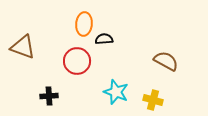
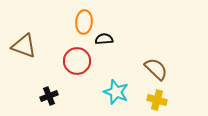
orange ellipse: moved 2 px up
brown triangle: moved 1 px right, 1 px up
brown semicircle: moved 10 px left, 8 px down; rotated 15 degrees clockwise
black cross: rotated 18 degrees counterclockwise
yellow cross: moved 4 px right
